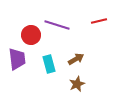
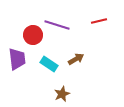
red circle: moved 2 px right
cyan rectangle: rotated 42 degrees counterclockwise
brown star: moved 15 px left, 10 px down
